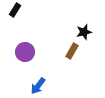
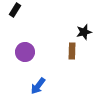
brown rectangle: rotated 28 degrees counterclockwise
